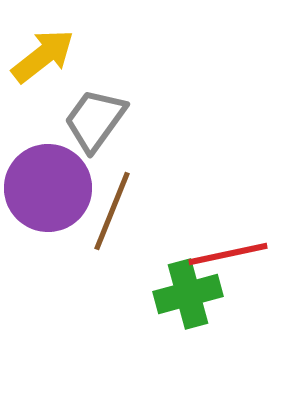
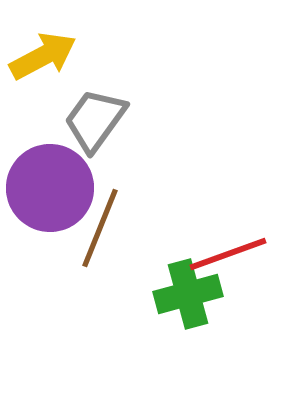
yellow arrow: rotated 10 degrees clockwise
purple circle: moved 2 px right
brown line: moved 12 px left, 17 px down
red line: rotated 8 degrees counterclockwise
